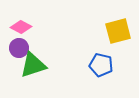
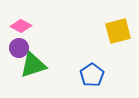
pink diamond: moved 1 px up
blue pentagon: moved 9 px left, 10 px down; rotated 25 degrees clockwise
